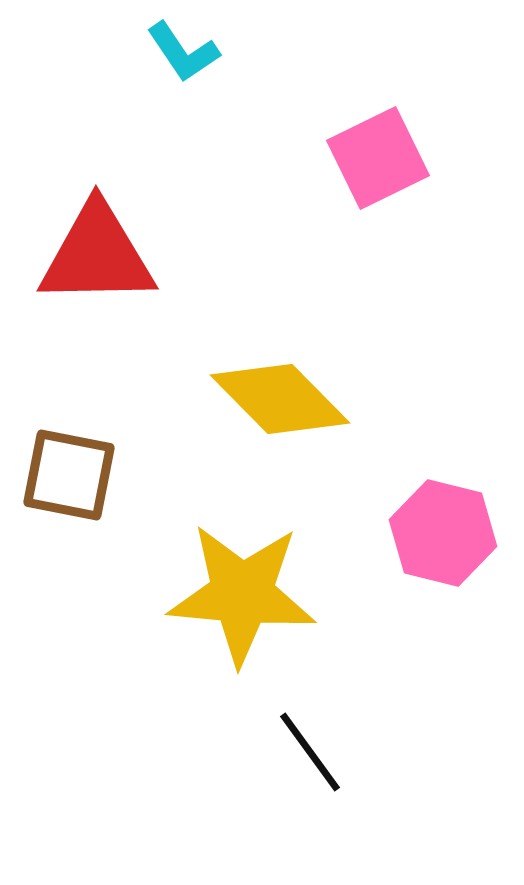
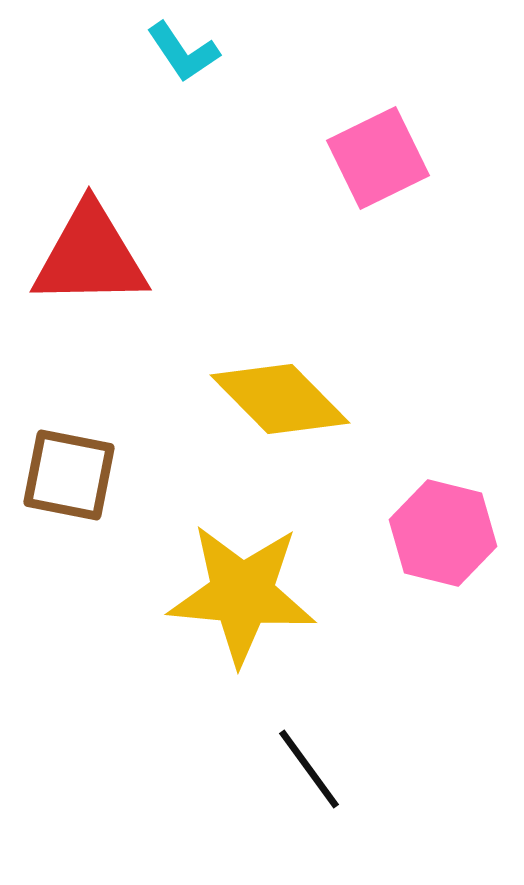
red triangle: moved 7 px left, 1 px down
black line: moved 1 px left, 17 px down
